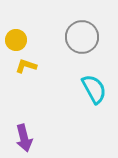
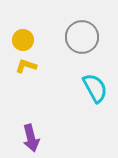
yellow circle: moved 7 px right
cyan semicircle: moved 1 px right, 1 px up
purple arrow: moved 7 px right
